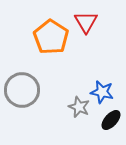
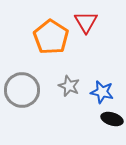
gray star: moved 10 px left, 21 px up
black ellipse: moved 1 px right, 1 px up; rotated 65 degrees clockwise
